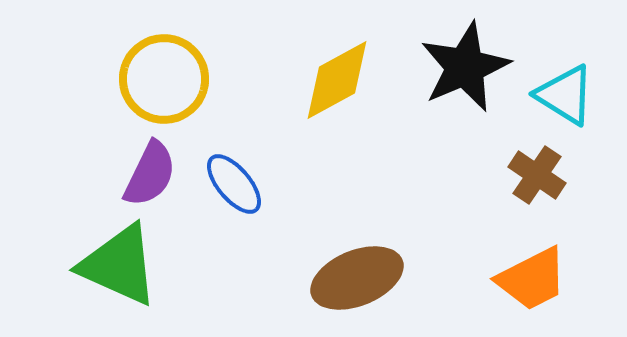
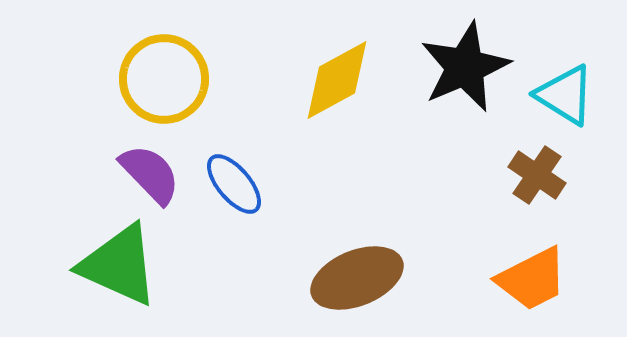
purple semicircle: rotated 70 degrees counterclockwise
